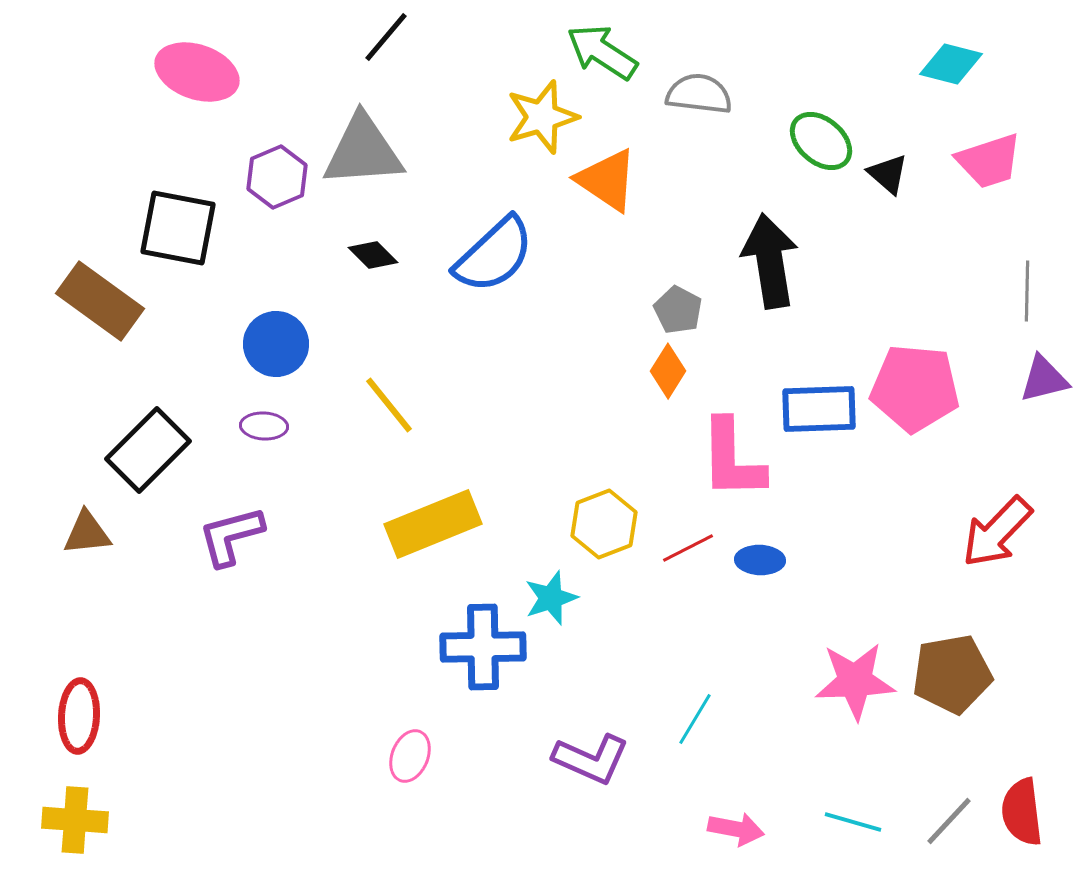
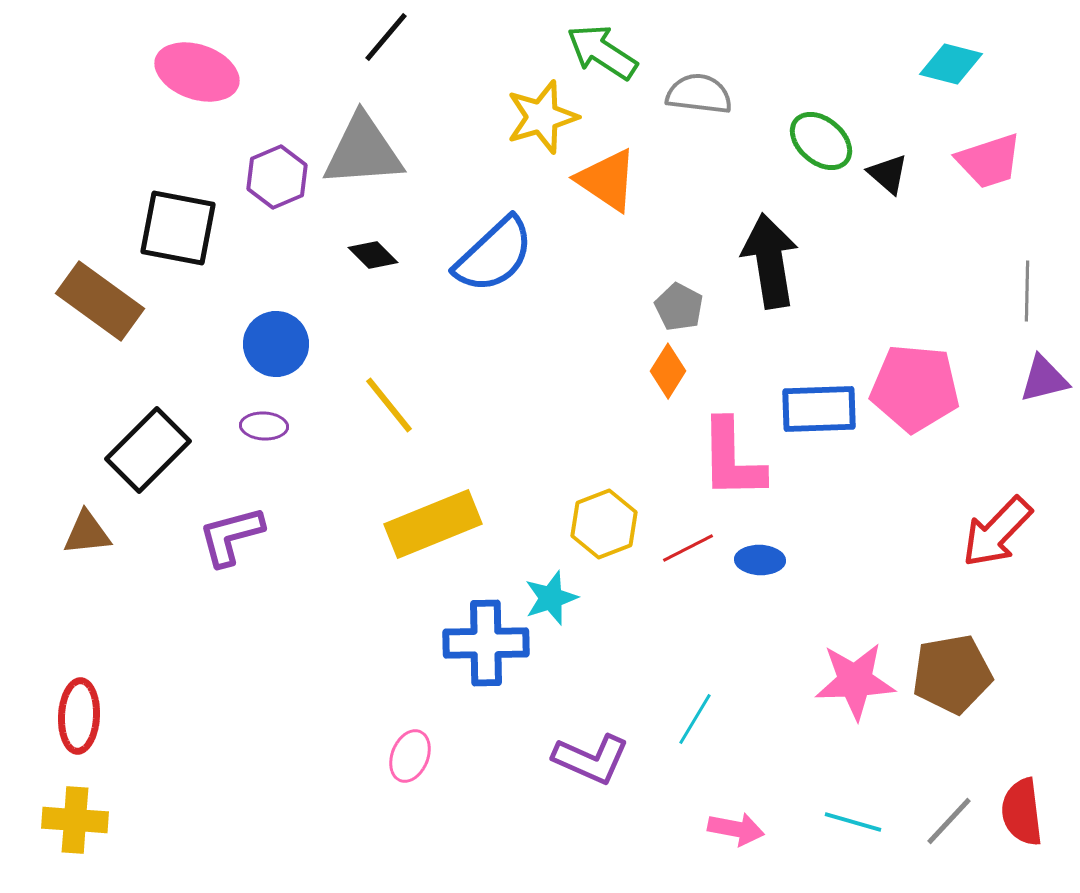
gray pentagon at (678, 310): moved 1 px right, 3 px up
blue cross at (483, 647): moved 3 px right, 4 px up
